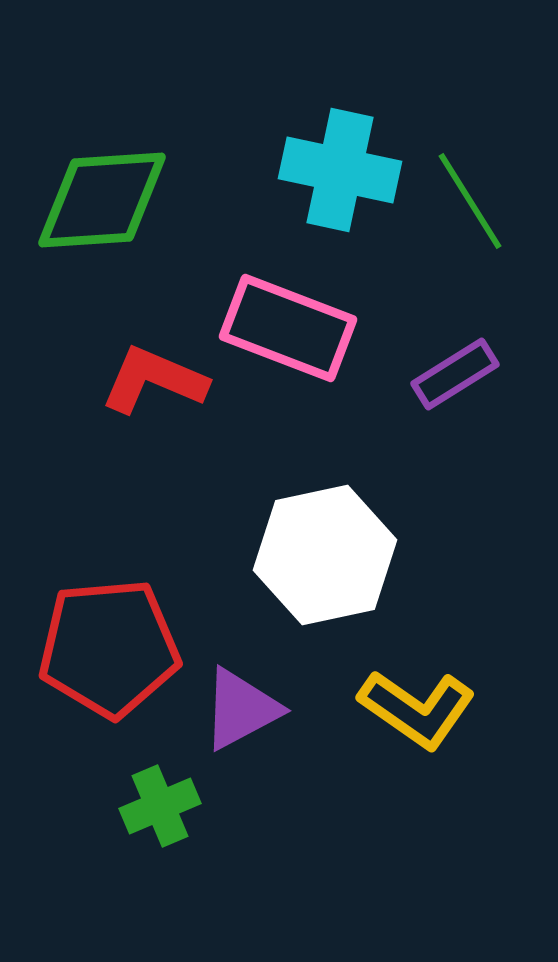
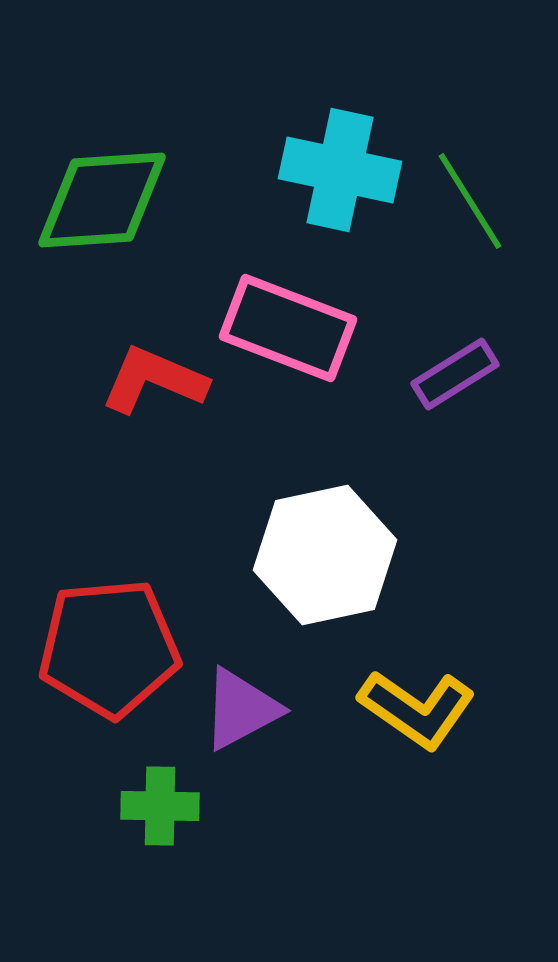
green cross: rotated 24 degrees clockwise
